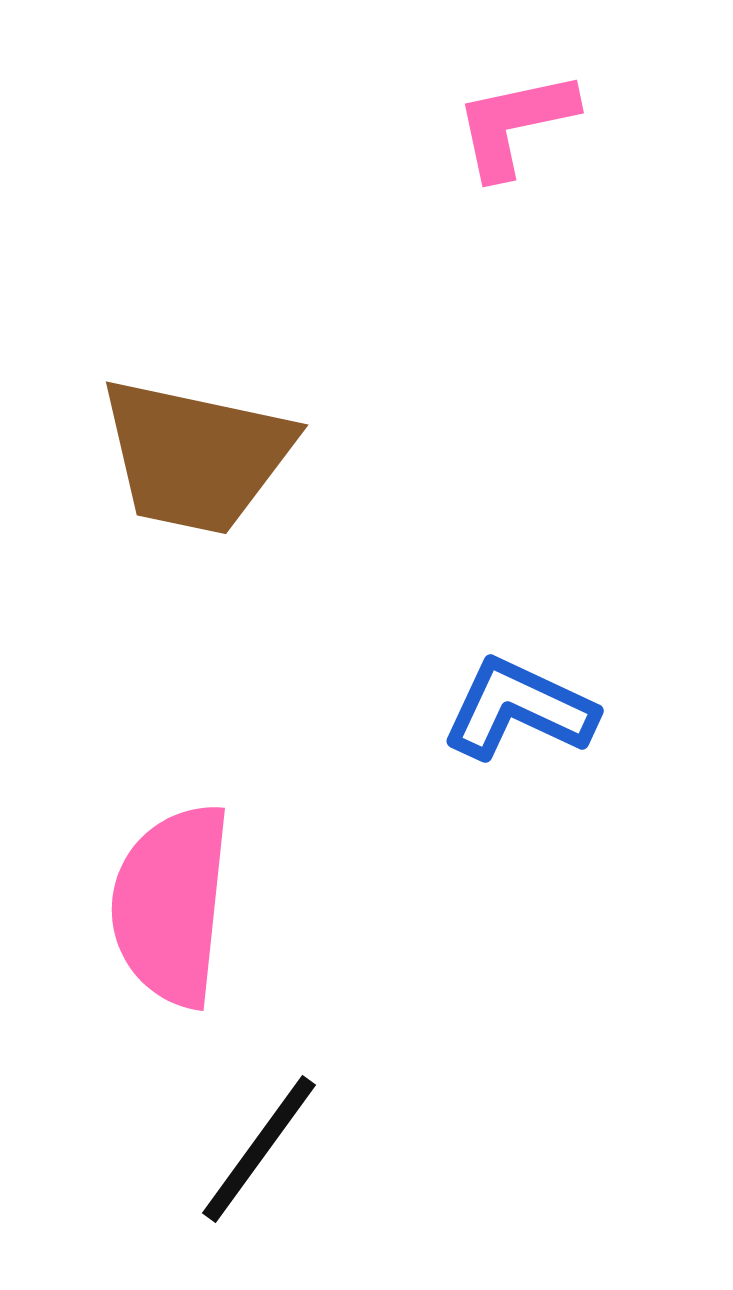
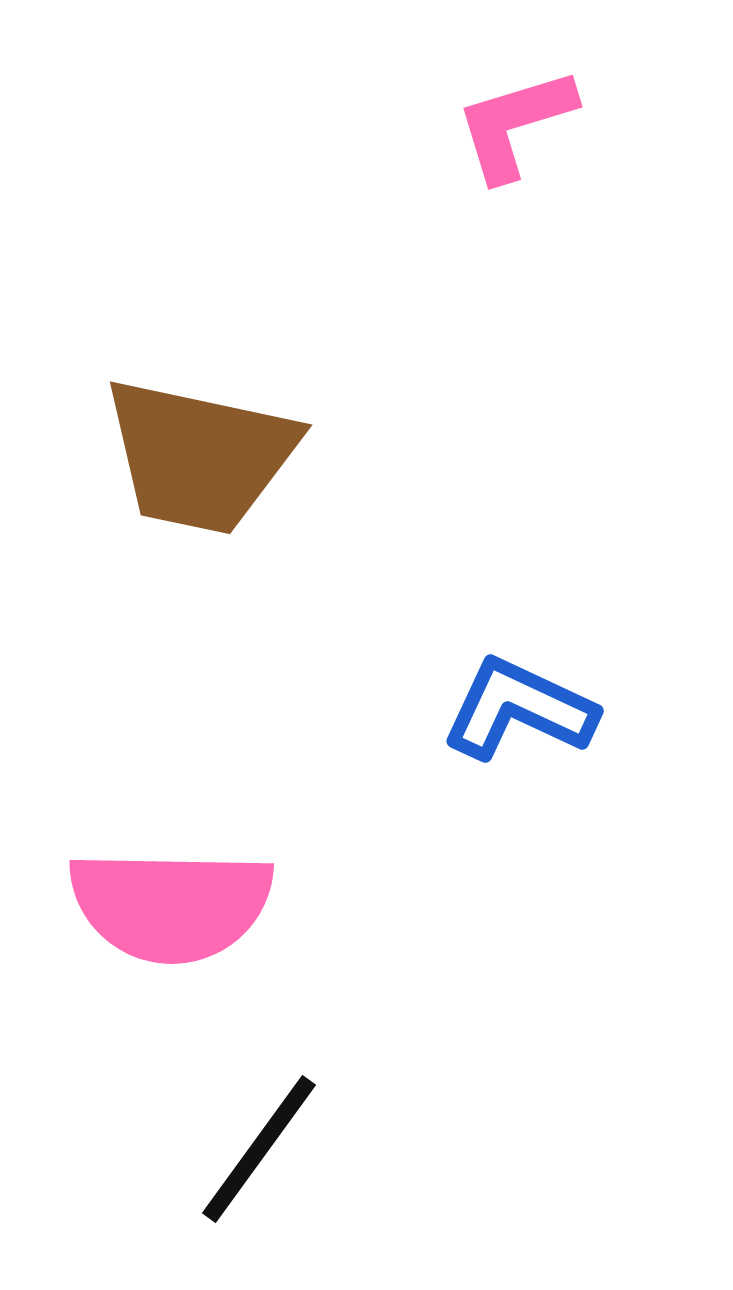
pink L-shape: rotated 5 degrees counterclockwise
brown trapezoid: moved 4 px right
pink semicircle: rotated 95 degrees counterclockwise
